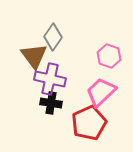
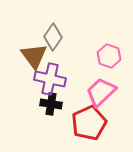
black cross: moved 1 px down
